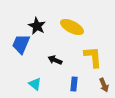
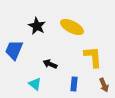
blue trapezoid: moved 7 px left, 6 px down
black arrow: moved 5 px left, 4 px down
